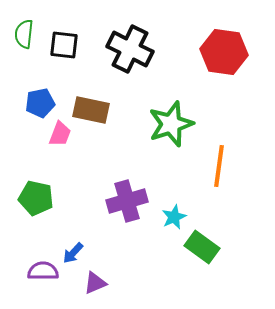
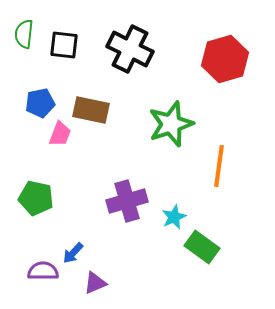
red hexagon: moved 1 px right, 7 px down; rotated 24 degrees counterclockwise
